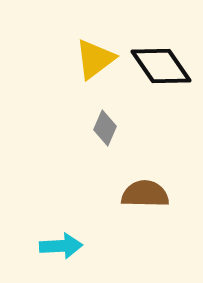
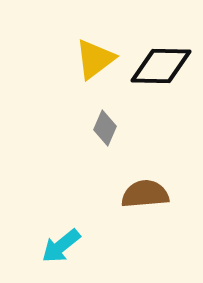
black diamond: rotated 54 degrees counterclockwise
brown semicircle: rotated 6 degrees counterclockwise
cyan arrow: rotated 144 degrees clockwise
